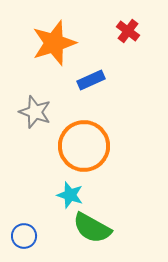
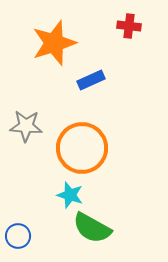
red cross: moved 1 px right, 5 px up; rotated 30 degrees counterclockwise
gray star: moved 9 px left, 14 px down; rotated 16 degrees counterclockwise
orange circle: moved 2 px left, 2 px down
blue circle: moved 6 px left
